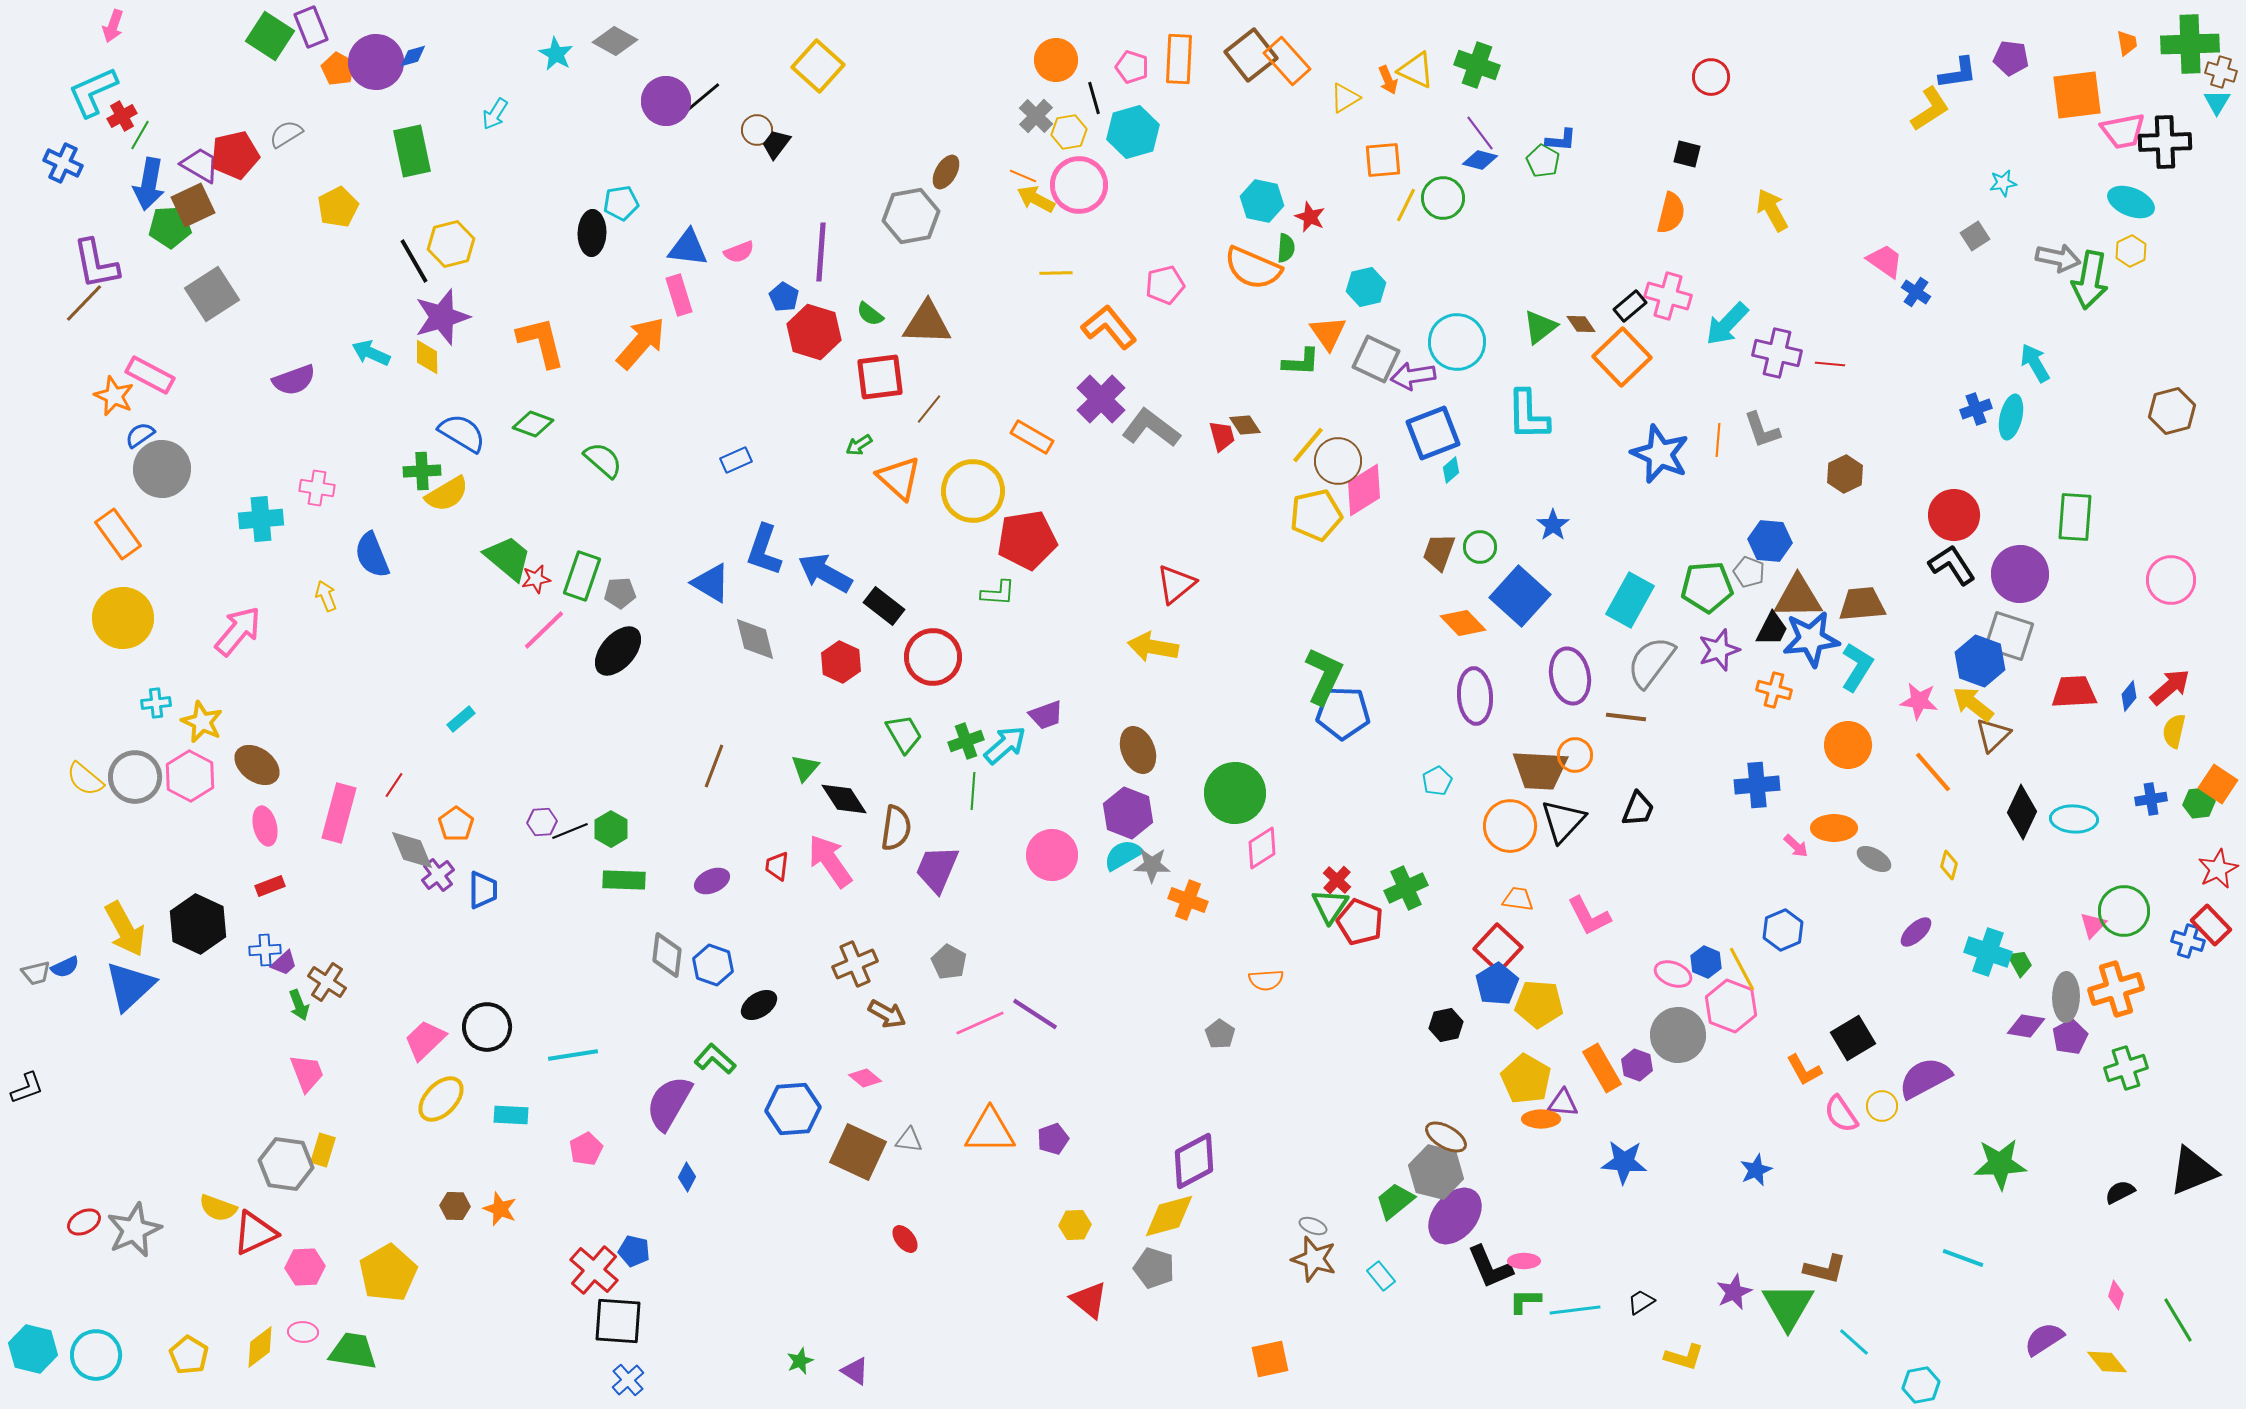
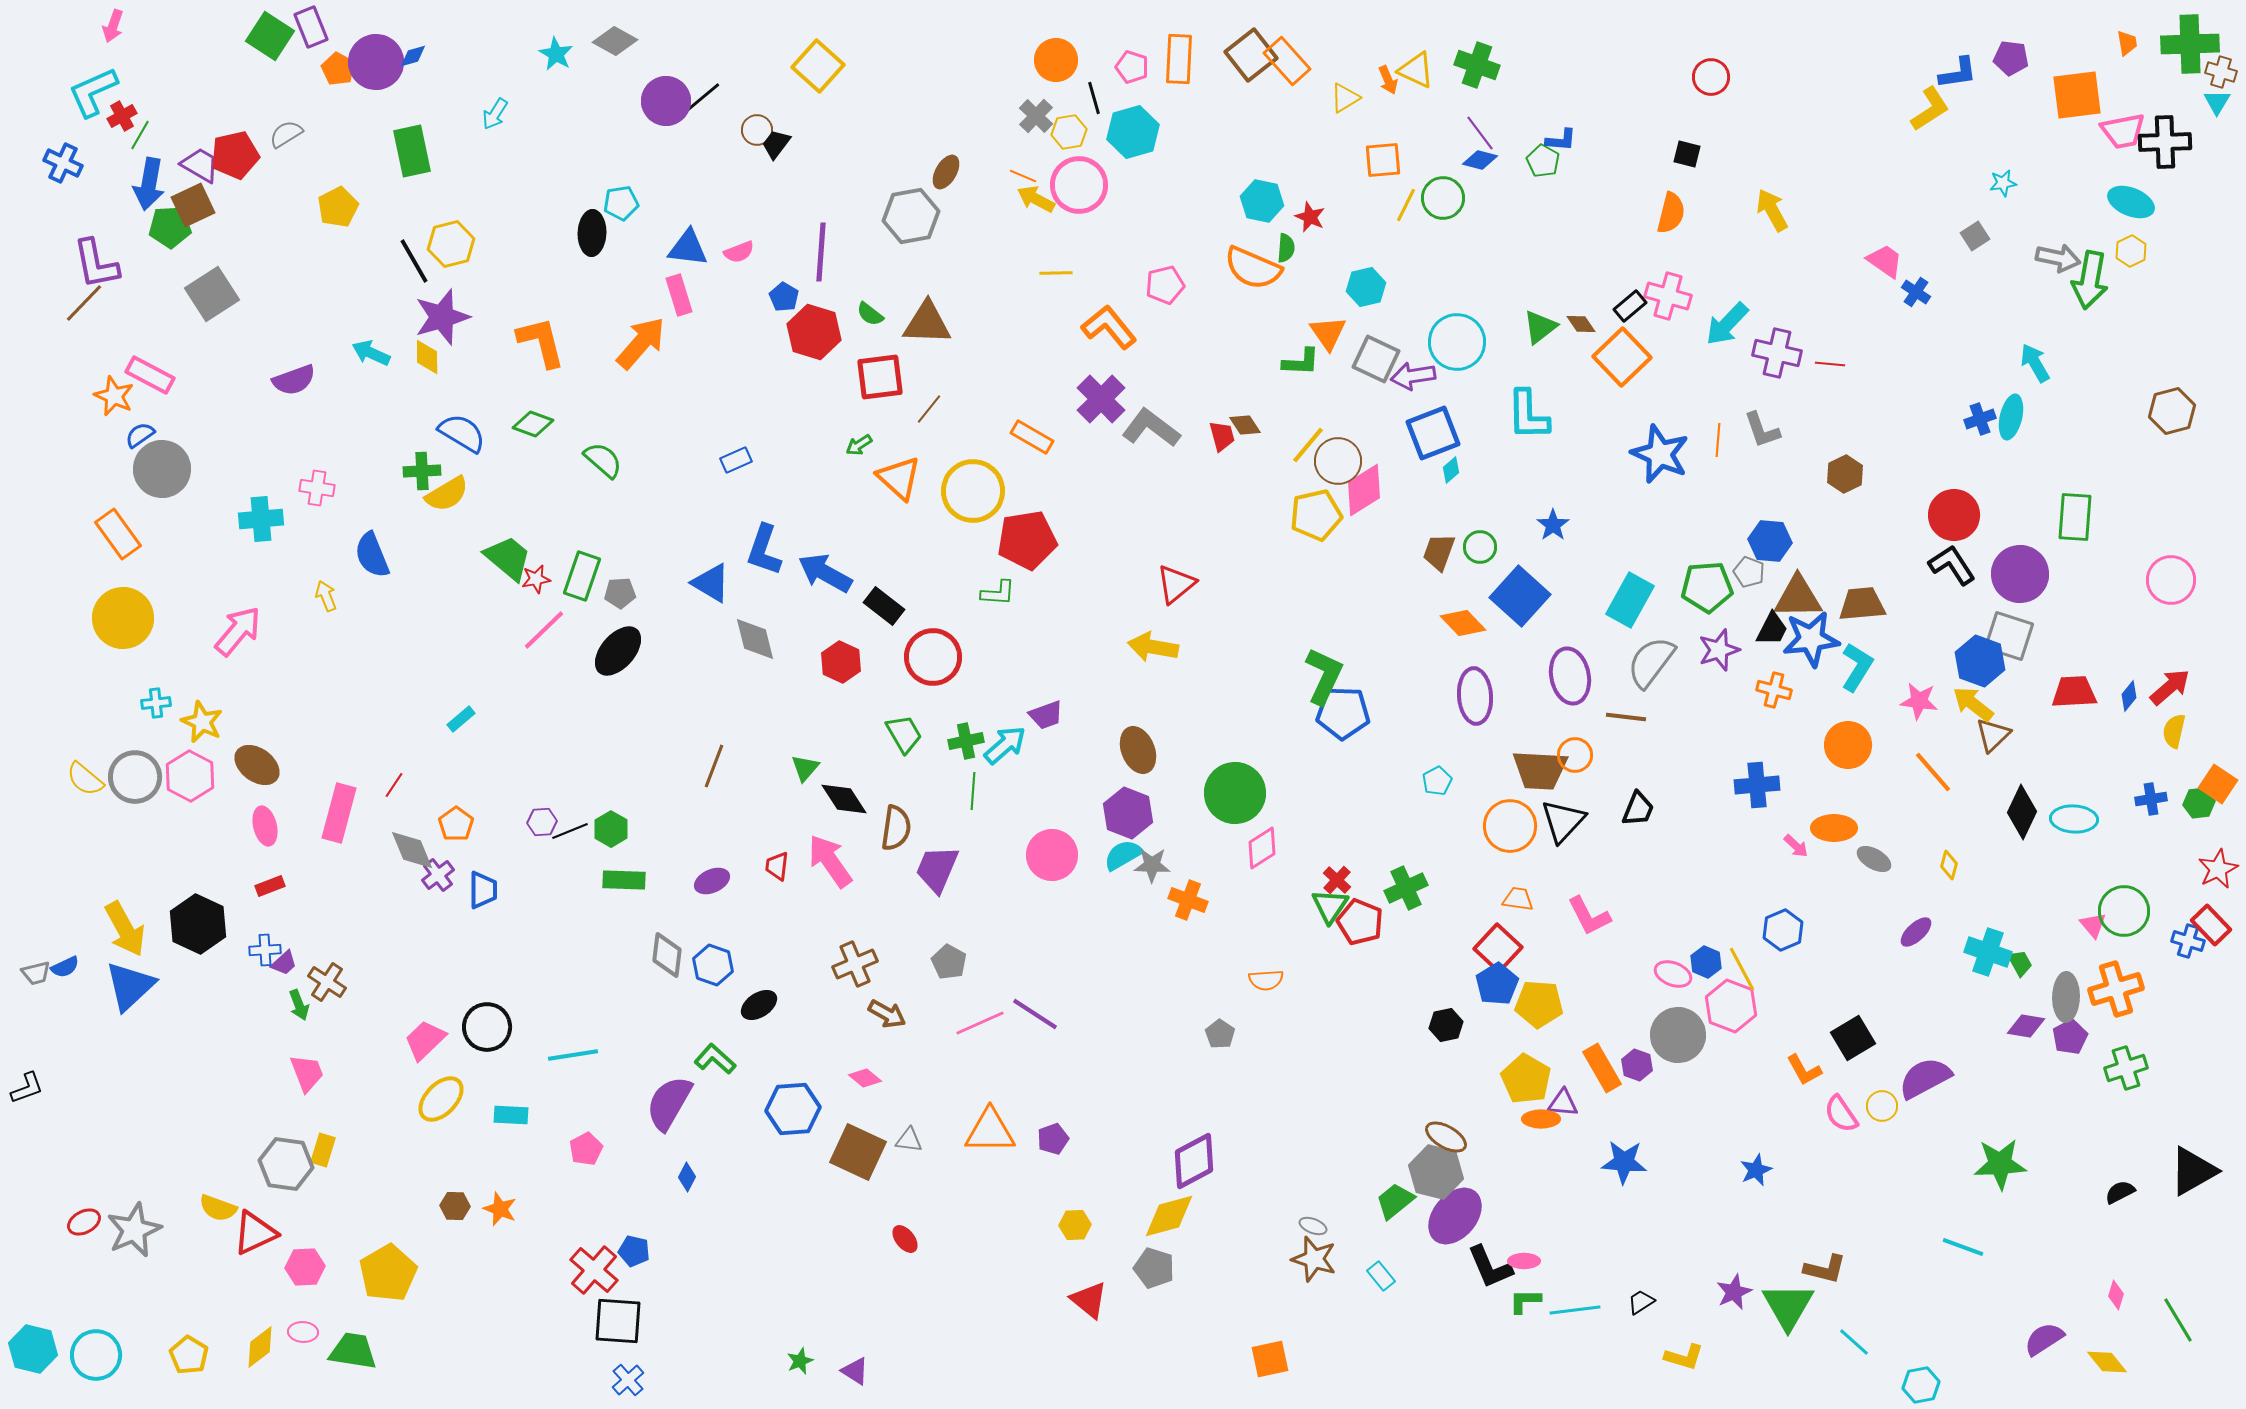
blue cross at (1976, 409): moved 4 px right, 10 px down
green cross at (966, 741): rotated 8 degrees clockwise
pink triangle at (2093, 925): rotated 24 degrees counterclockwise
black triangle at (2193, 1171): rotated 8 degrees counterclockwise
cyan line at (1963, 1258): moved 11 px up
